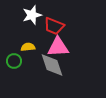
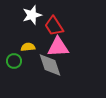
red trapezoid: rotated 35 degrees clockwise
gray diamond: moved 2 px left
